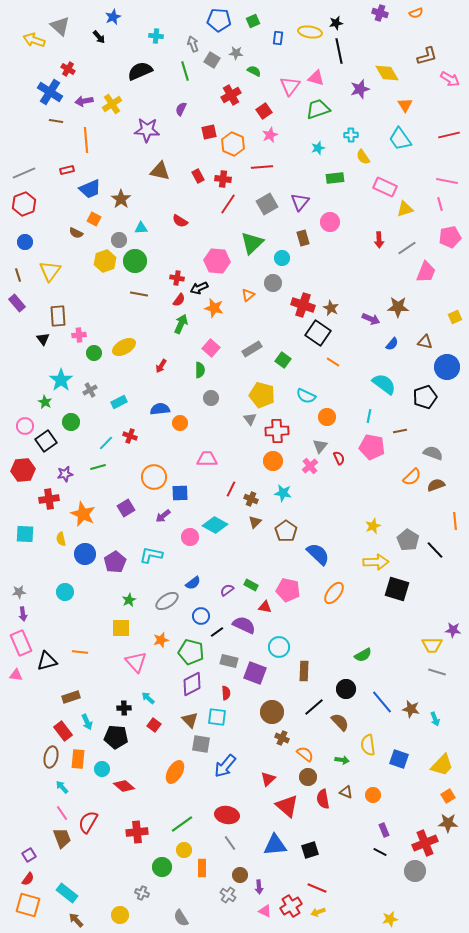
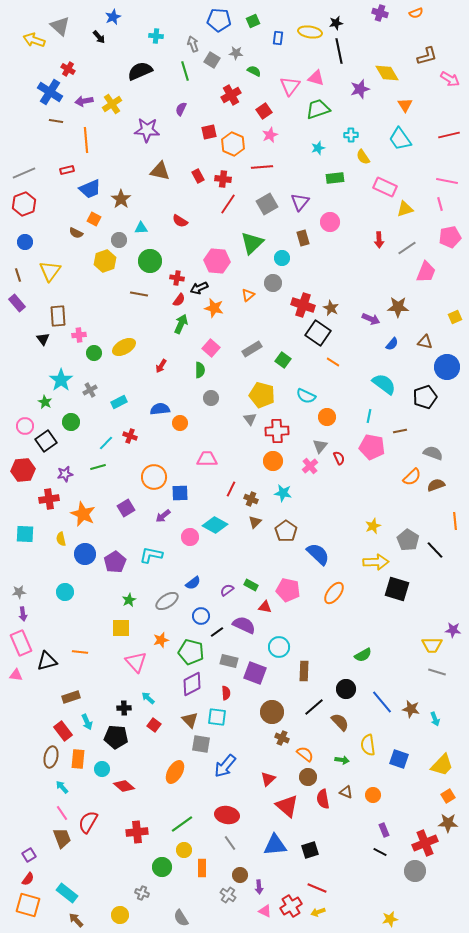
green circle at (135, 261): moved 15 px right
